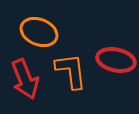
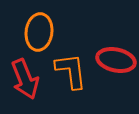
orange ellipse: rotated 75 degrees clockwise
